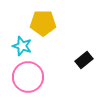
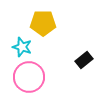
cyan star: moved 1 px down
pink circle: moved 1 px right
